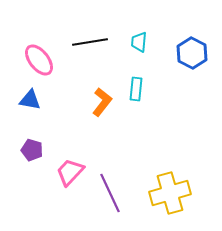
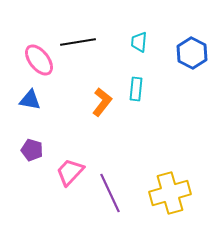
black line: moved 12 px left
